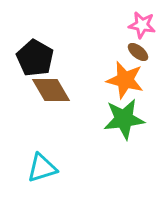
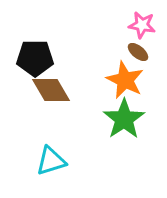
black pentagon: rotated 30 degrees counterclockwise
orange star: rotated 12 degrees clockwise
green star: rotated 27 degrees counterclockwise
cyan triangle: moved 9 px right, 7 px up
